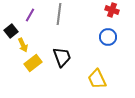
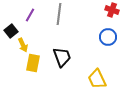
yellow rectangle: rotated 42 degrees counterclockwise
